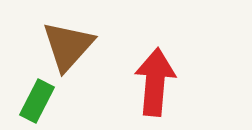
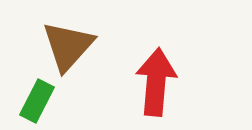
red arrow: moved 1 px right
